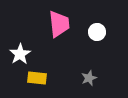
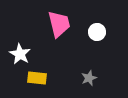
pink trapezoid: rotated 8 degrees counterclockwise
white star: rotated 10 degrees counterclockwise
